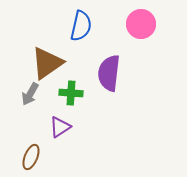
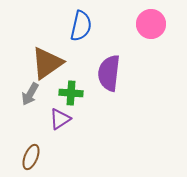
pink circle: moved 10 px right
purple triangle: moved 8 px up
